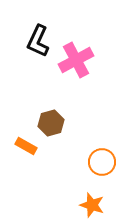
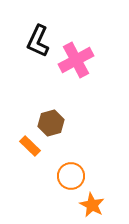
orange rectangle: moved 4 px right; rotated 15 degrees clockwise
orange circle: moved 31 px left, 14 px down
orange star: rotated 10 degrees clockwise
